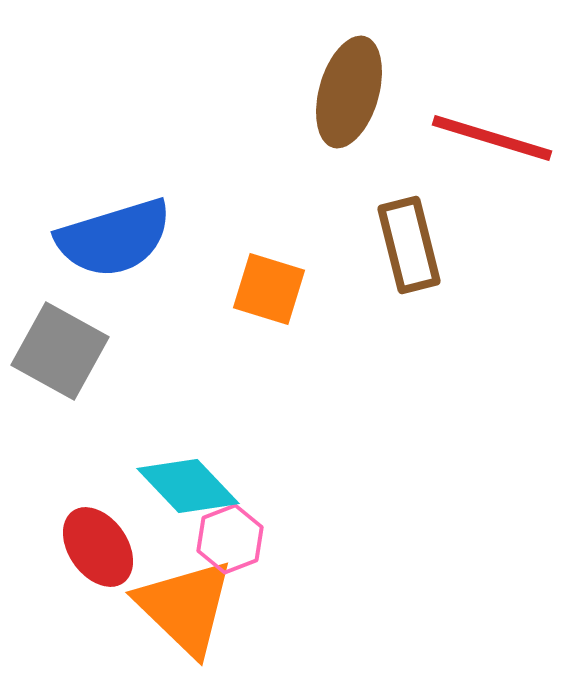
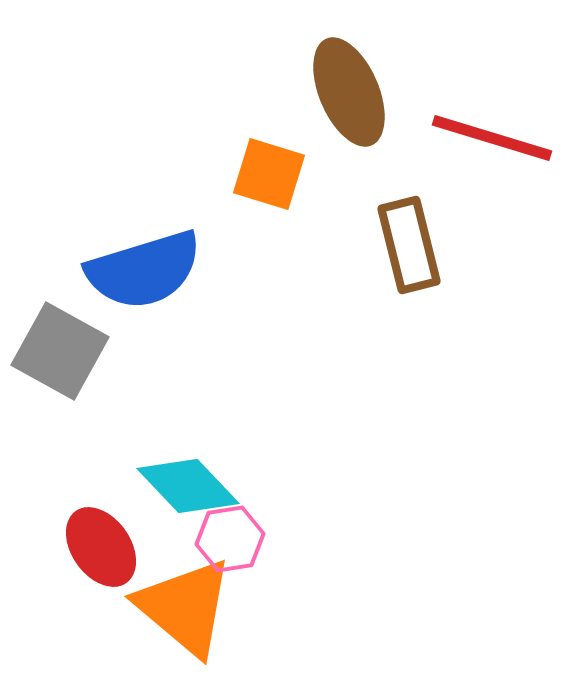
brown ellipse: rotated 39 degrees counterclockwise
blue semicircle: moved 30 px right, 32 px down
orange square: moved 115 px up
pink hexagon: rotated 12 degrees clockwise
red ellipse: moved 3 px right
orange triangle: rotated 4 degrees counterclockwise
